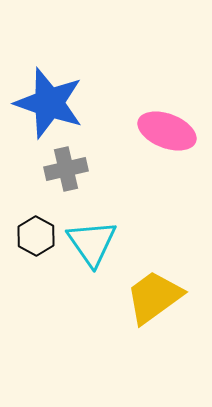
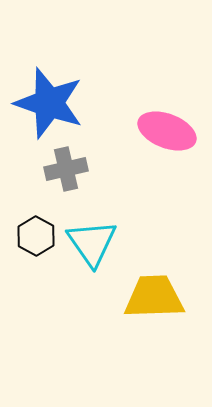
yellow trapezoid: rotated 34 degrees clockwise
